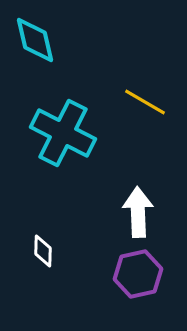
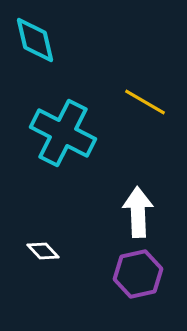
white diamond: rotated 44 degrees counterclockwise
